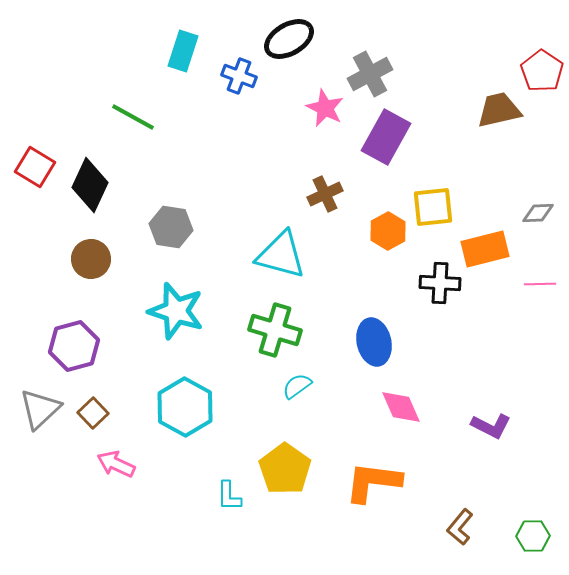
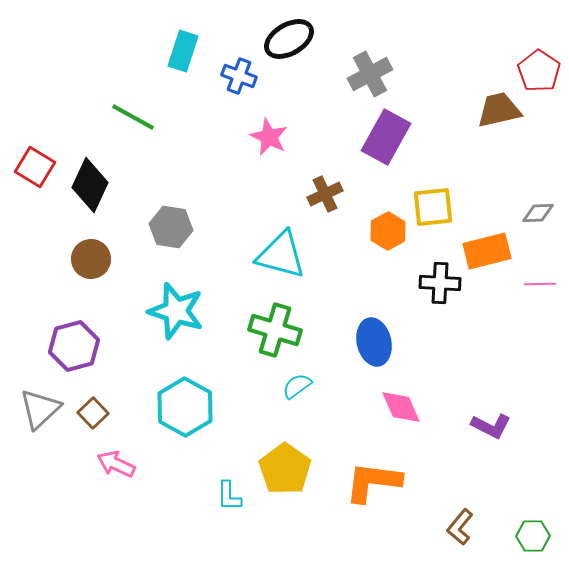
red pentagon: moved 3 px left
pink star: moved 56 px left, 29 px down
orange rectangle: moved 2 px right, 2 px down
